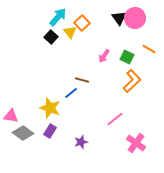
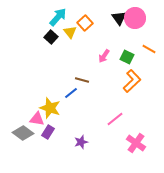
orange square: moved 3 px right
pink triangle: moved 26 px right, 3 px down
purple rectangle: moved 2 px left, 1 px down
